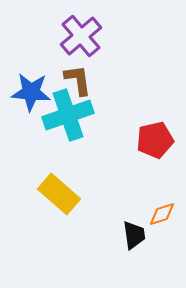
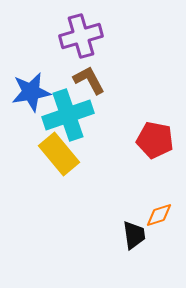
purple cross: rotated 24 degrees clockwise
brown L-shape: moved 11 px right; rotated 20 degrees counterclockwise
blue star: rotated 15 degrees counterclockwise
red pentagon: rotated 24 degrees clockwise
yellow rectangle: moved 40 px up; rotated 9 degrees clockwise
orange diamond: moved 3 px left, 1 px down
